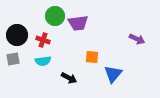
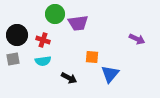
green circle: moved 2 px up
blue triangle: moved 3 px left
